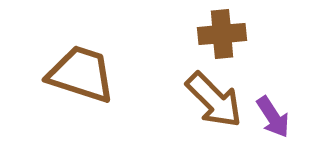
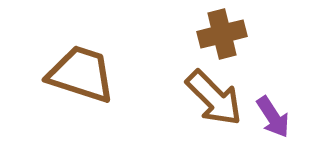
brown cross: rotated 9 degrees counterclockwise
brown arrow: moved 2 px up
